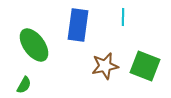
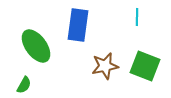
cyan line: moved 14 px right
green ellipse: moved 2 px right, 1 px down
